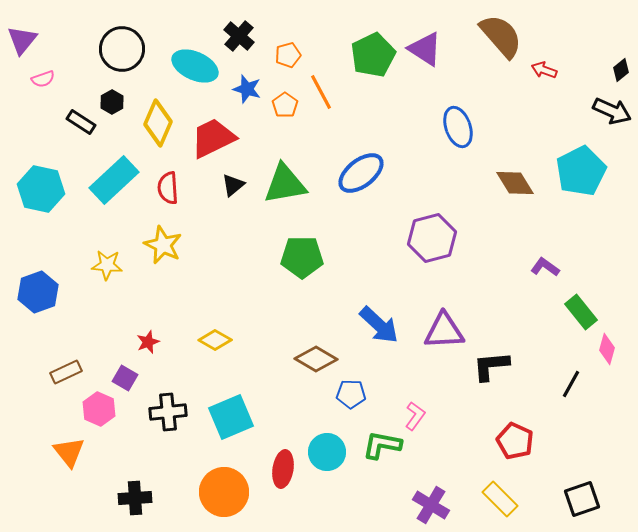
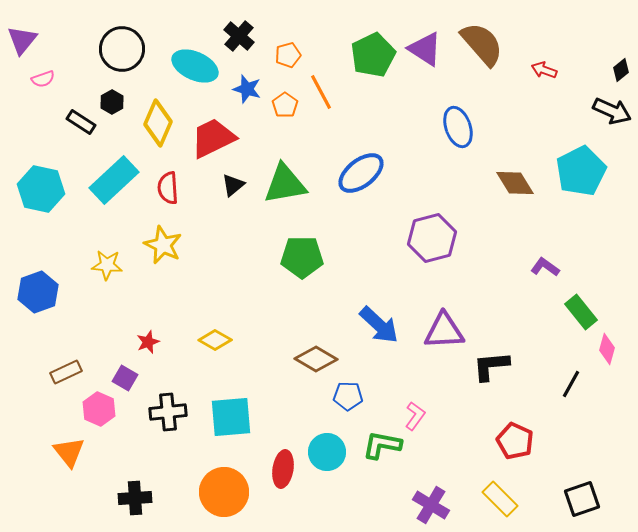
brown semicircle at (501, 36): moved 19 px left, 8 px down
blue pentagon at (351, 394): moved 3 px left, 2 px down
cyan square at (231, 417): rotated 18 degrees clockwise
